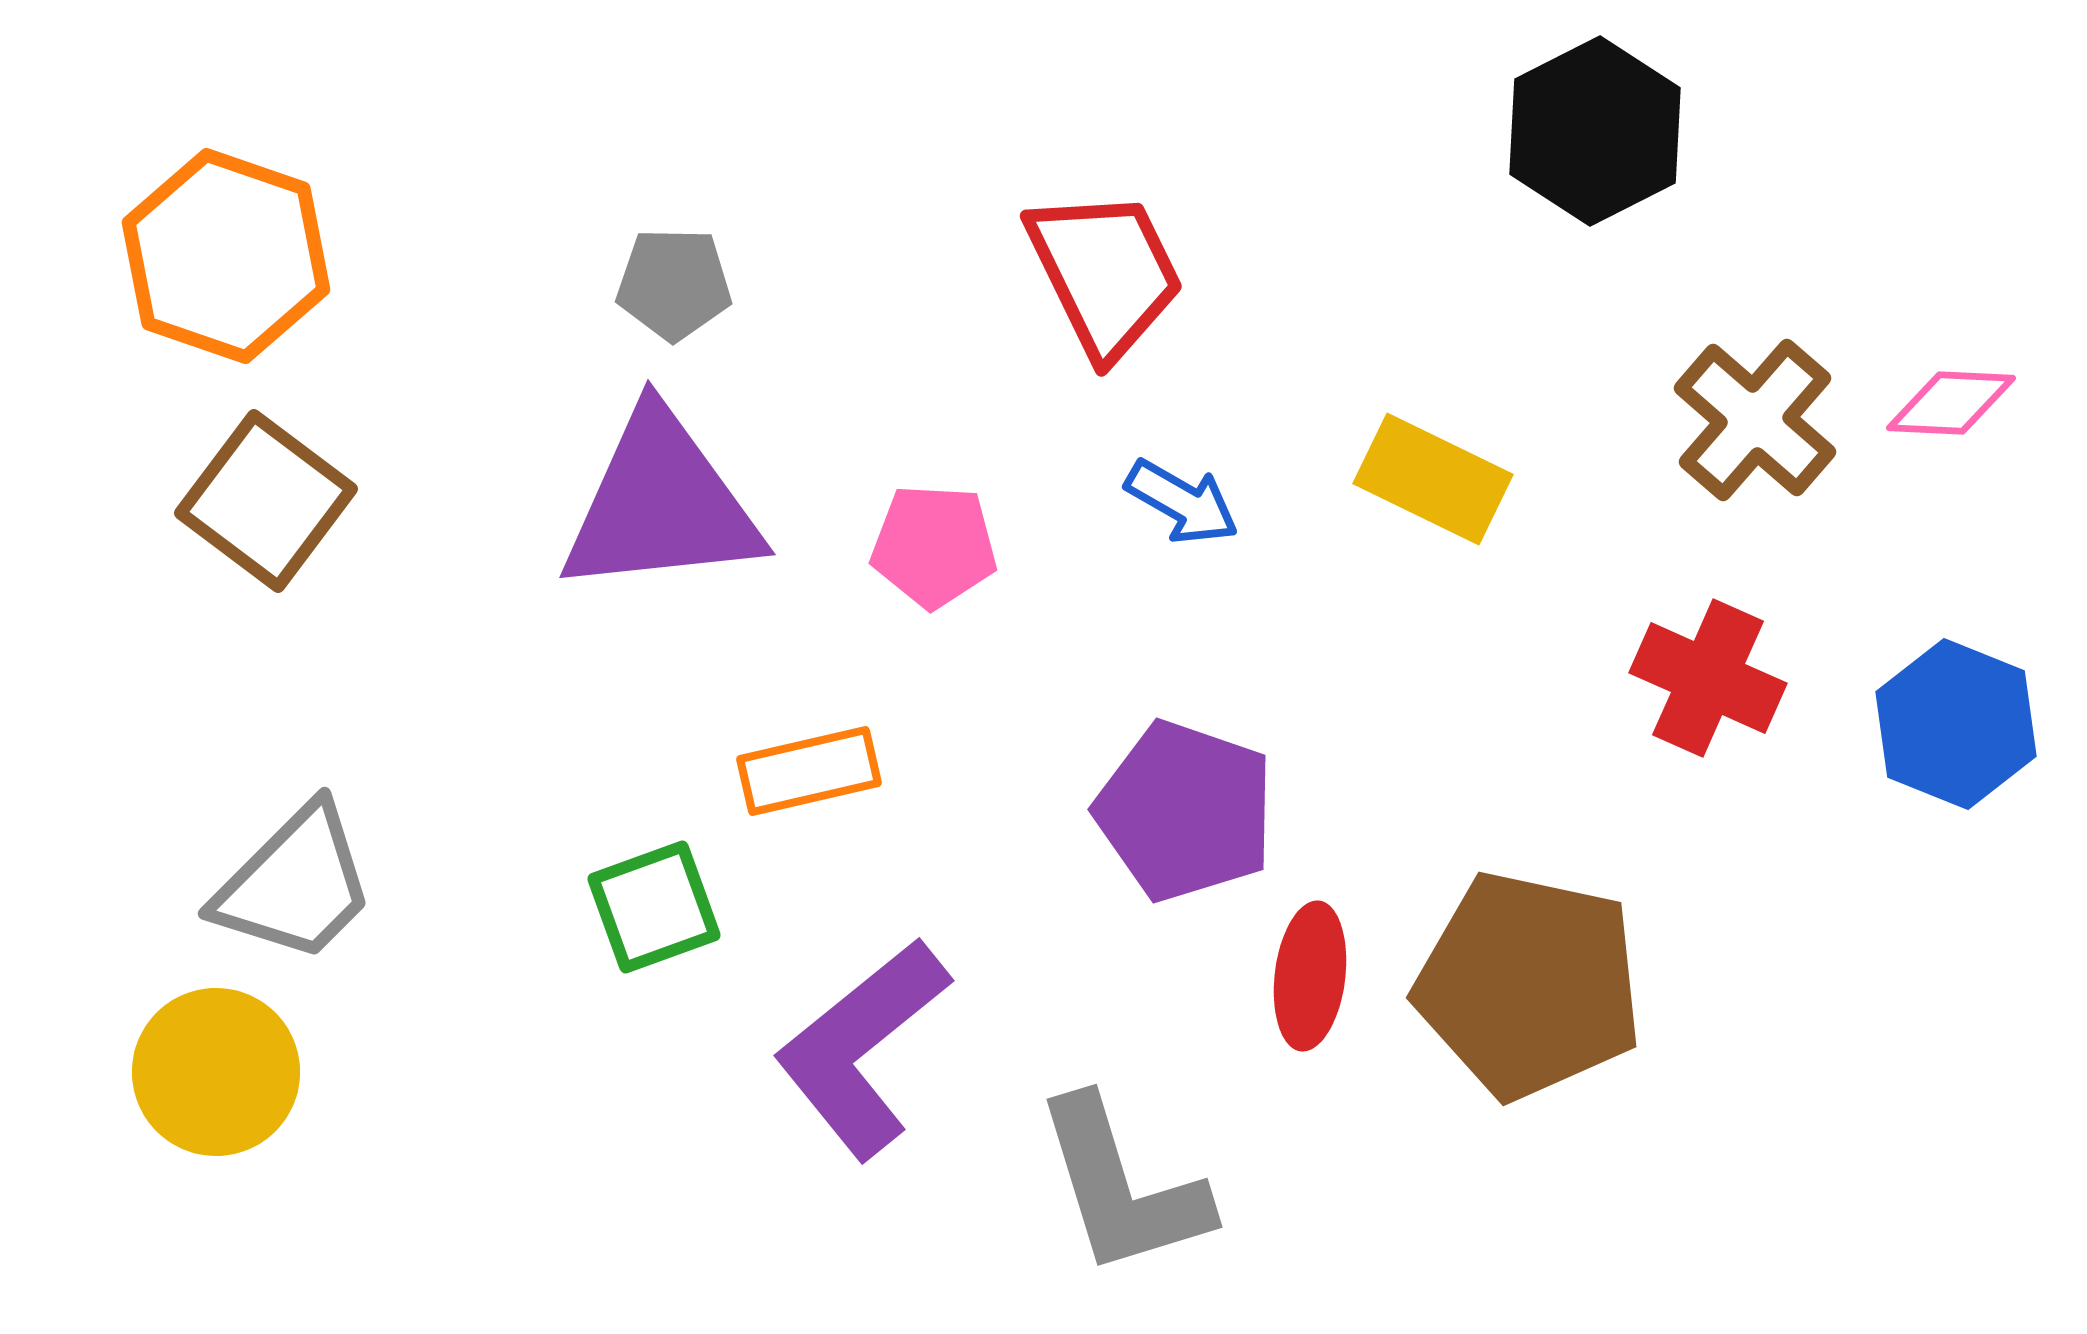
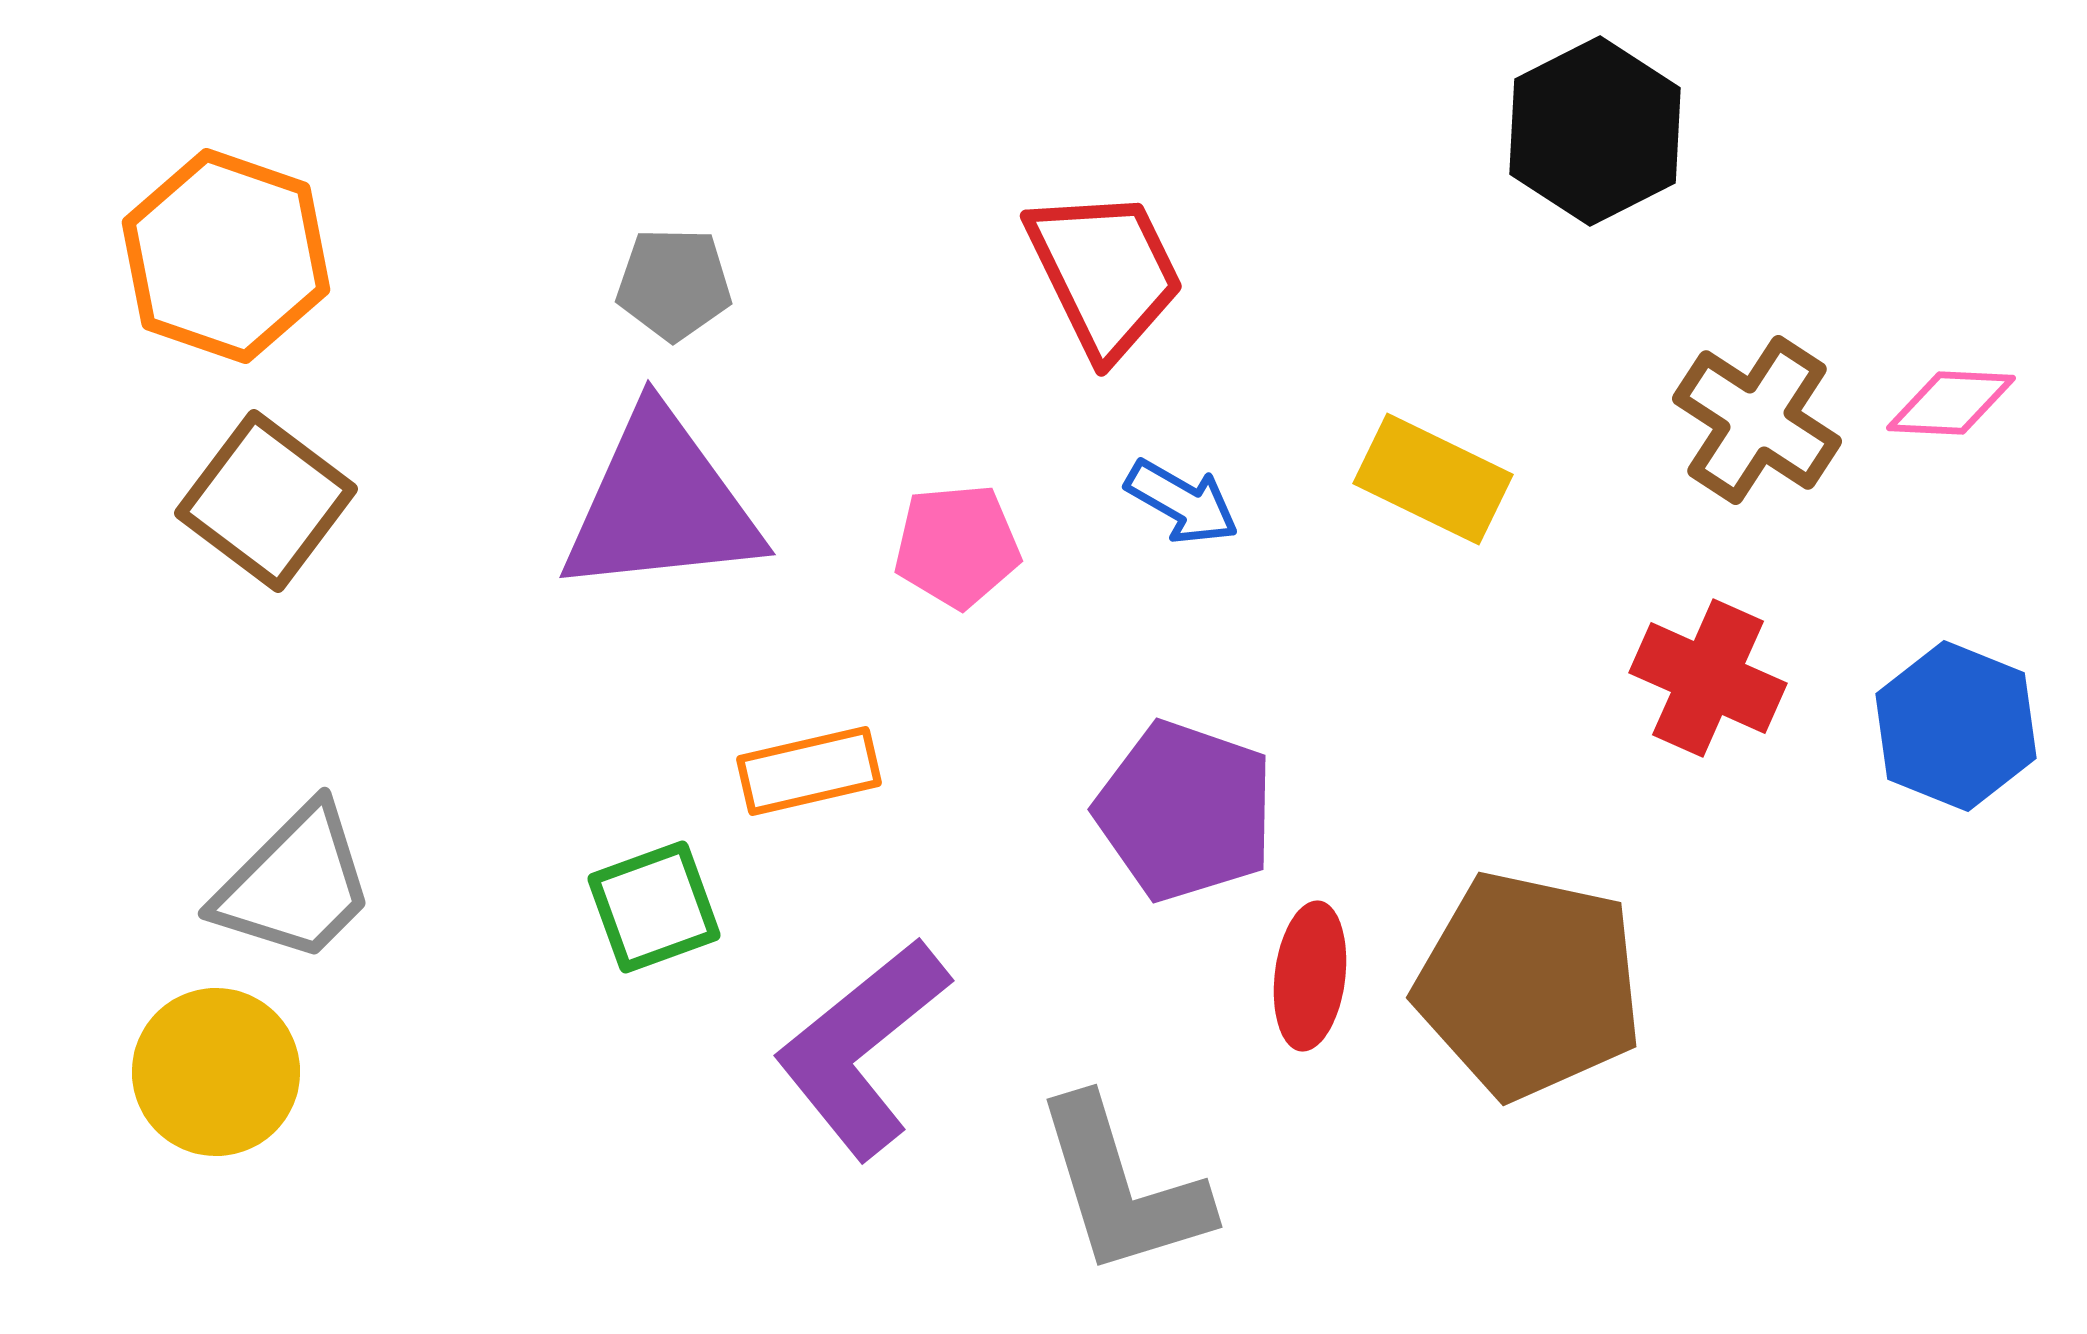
brown cross: moved 2 px right; rotated 8 degrees counterclockwise
pink pentagon: moved 23 px right; rotated 8 degrees counterclockwise
blue hexagon: moved 2 px down
